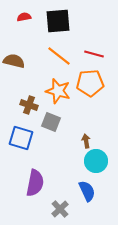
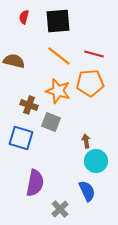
red semicircle: rotated 64 degrees counterclockwise
